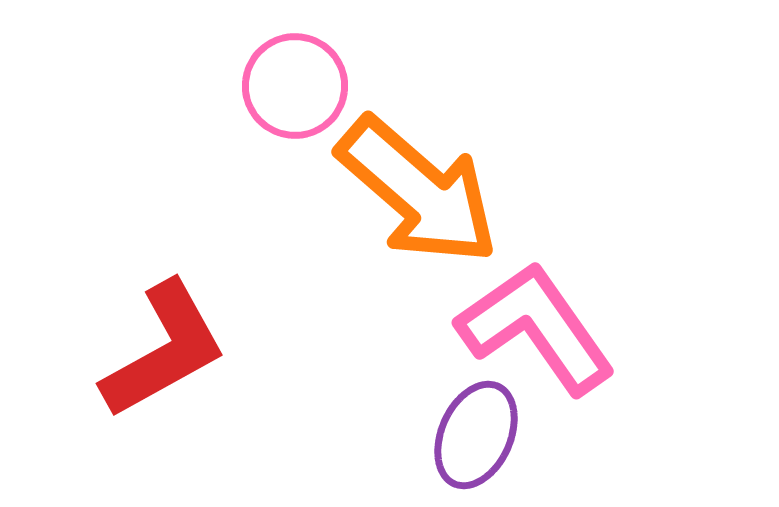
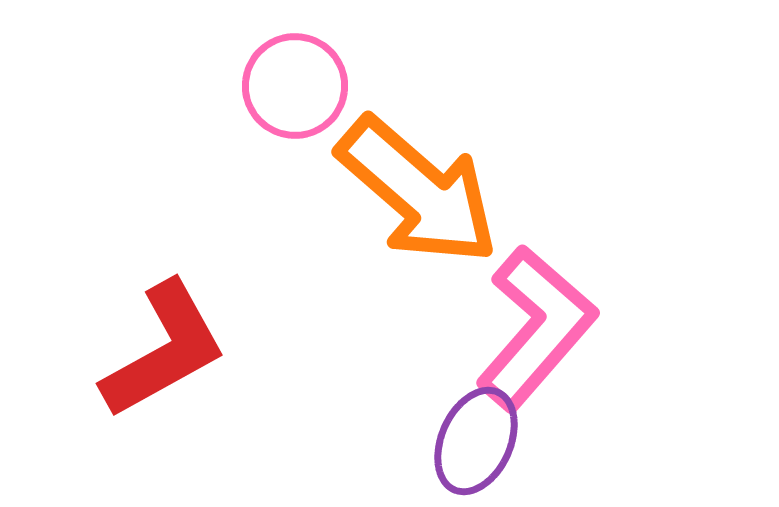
pink L-shape: rotated 76 degrees clockwise
purple ellipse: moved 6 px down
